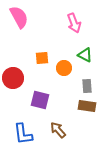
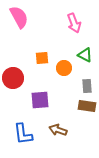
purple square: rotated 18 degrees counterclockwise
brown arrow: rotated 30 degrees counterclockwise
